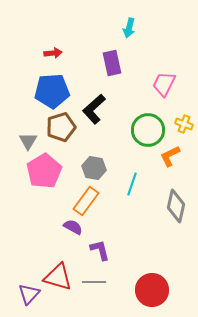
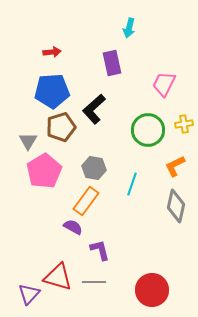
red arrow: moved 1 px left, 1 px up
yellow cross: rotated 30 degrees counterclockwise
orange L-shape: moved 5 px right, 10 px down
